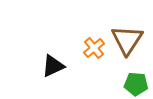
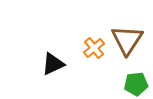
black triangle: moved 2 px up
green pentagon: rotated 10 degrees counterclockwise
